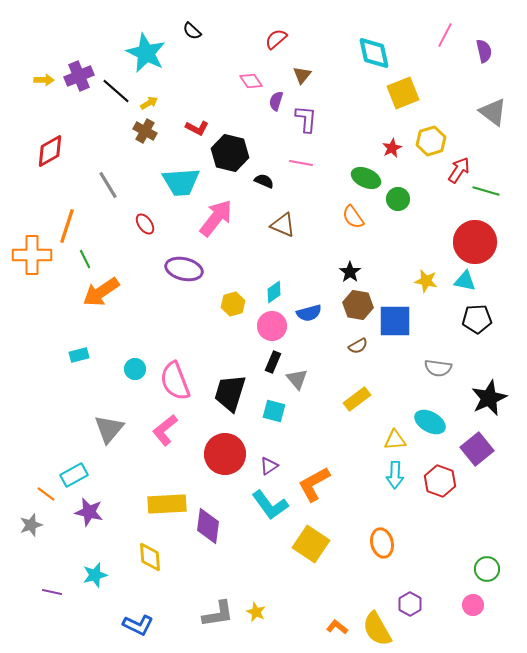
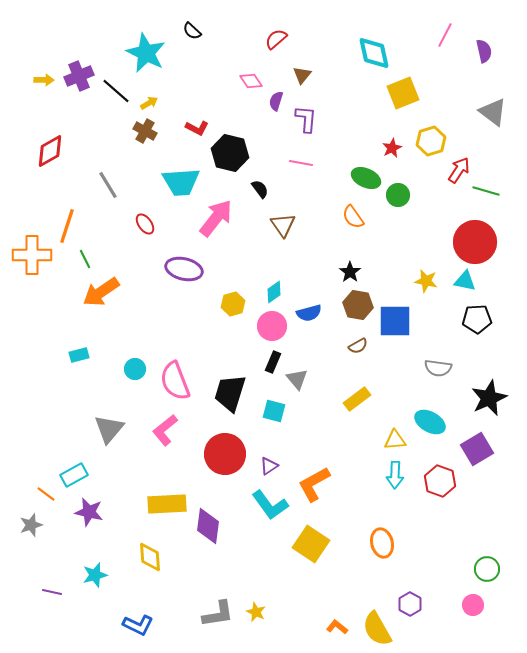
black semicircle at (264, 181): moved 4 px left, 8 px down; rotated 30 degrees clockwise
green circle at (398, 199): moved 4 px up
brown triangle at (283, 225): rotated 32 degrees clockwise
purple square at (477, 449): rotated 8 degrees clockwise
